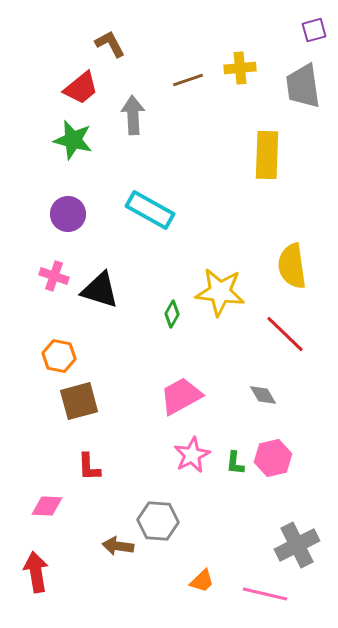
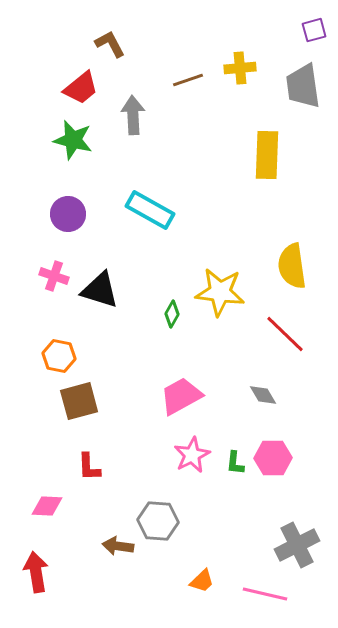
pink hexagon: rotated 12 degrees clockwise
